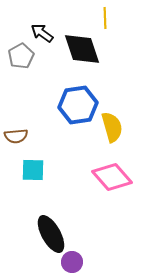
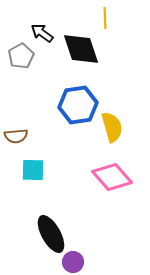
black diamond: moved 1 px left
purple circle: moved 1 px right
